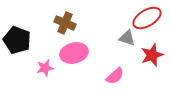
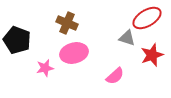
brown cross: moved 2 px right
